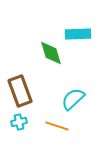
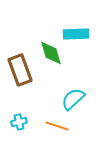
cyan rectangle: moved 2 px left
brown rectangle: moved 21 px up
